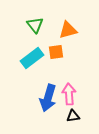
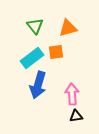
green triangle: moved 1 px down
orange triangle: moved 2 px up
pink arrow: moved 3 px right
blue arrow: moved 10 px left, 13 px up
black triangle: moved 3 px right
